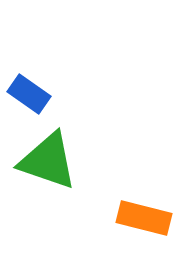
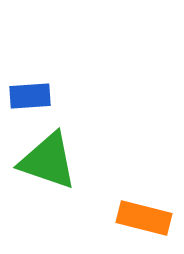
blue rectangle: moved 1 px right, 2 px down; rotated 39 degrees counterclockwise
